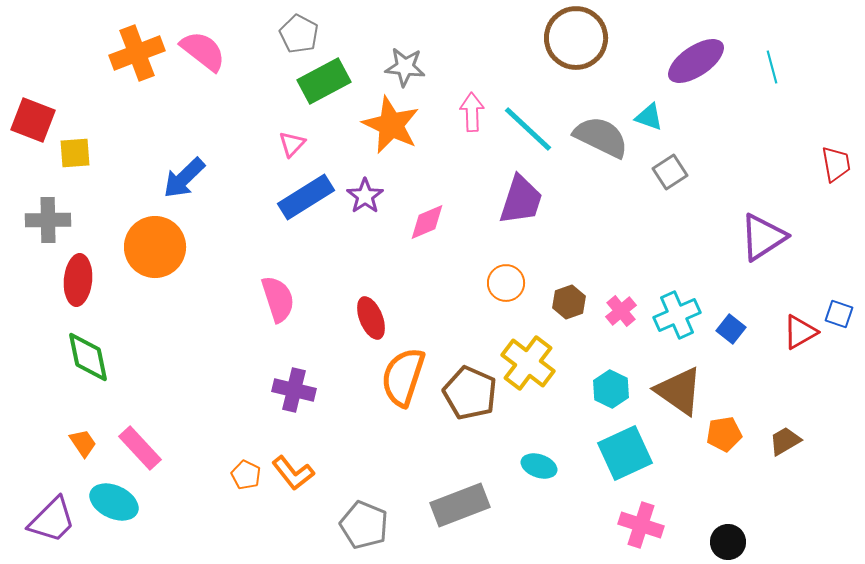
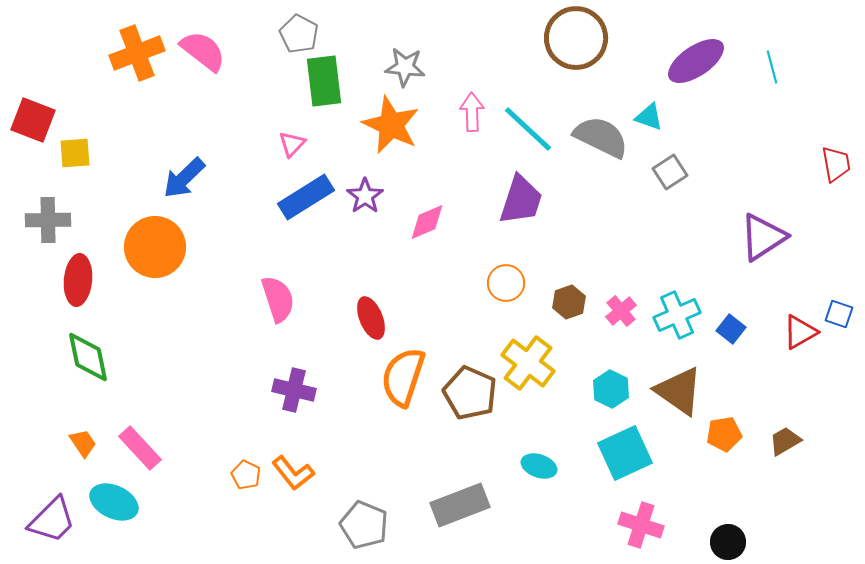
green rectangle at (324, 81): rotated 69 degrees counterclockwise
